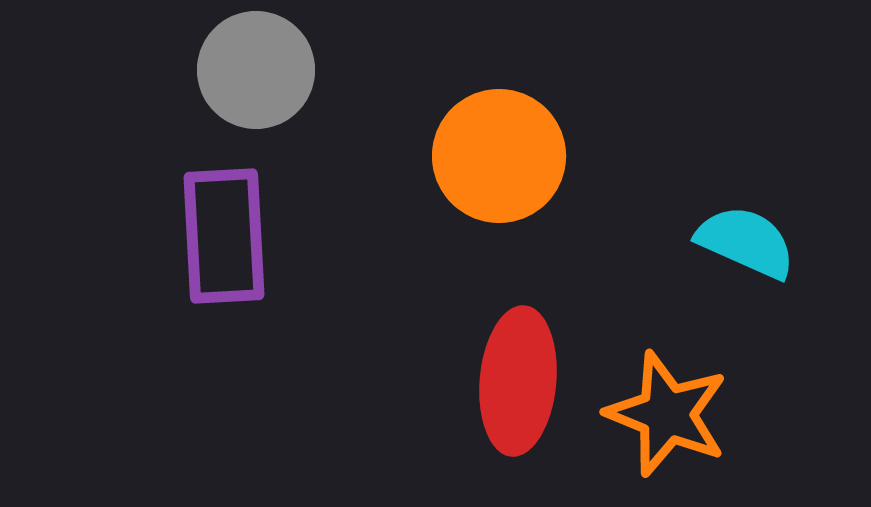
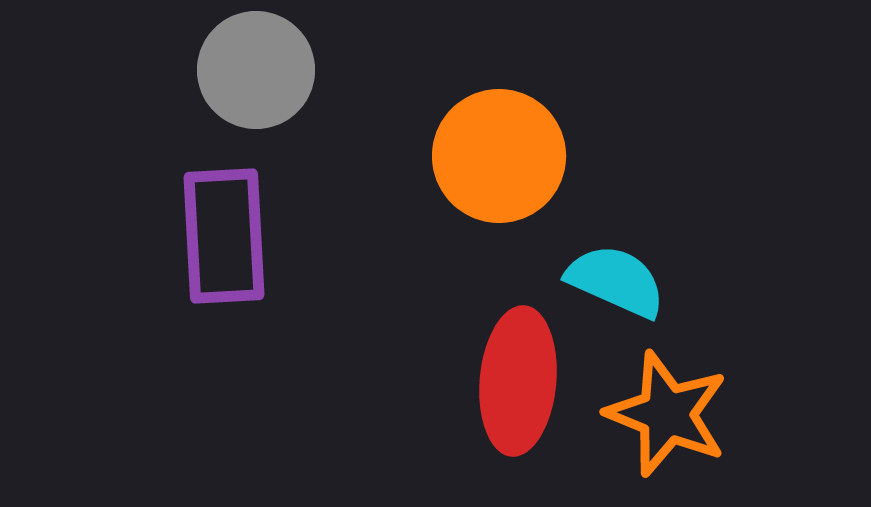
cyan semicircle: moved 130 px left, 39 px down
